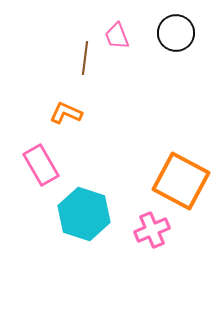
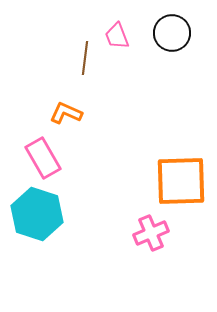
black circle: moved 4 px left
pink rectangle: moved 2 px right, 7 px up
orange square: rotated 30 degrees counterclockwise
cyan hexagon: moved 47 px left
pink cross: moved 1 px left, 3 px down
